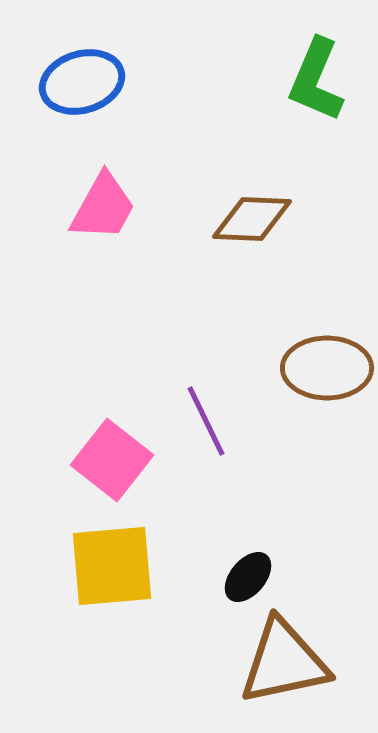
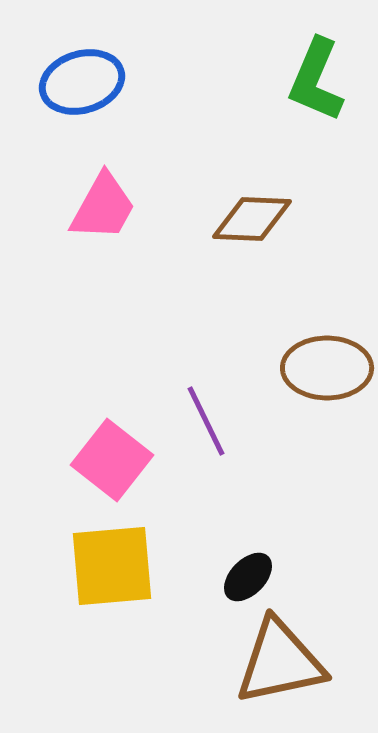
black ellipse: rotated 4 degrees clockwise
brown triangle: moved 4 px left
